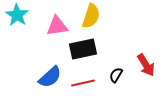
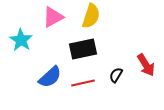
cyan star: moved 4 px right, 25 px down
pink triangle: moved 4 px left, 9 px up; rotated 20 degrees counterclockwise
